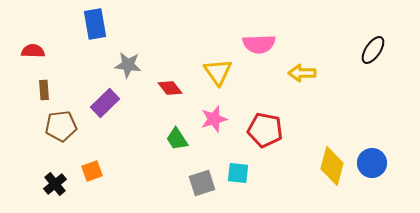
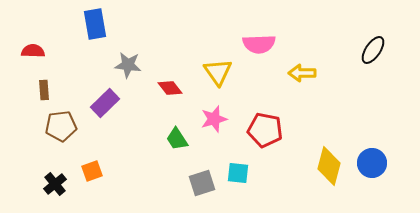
yellow diamond: moved 3 px left
